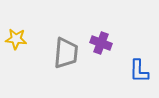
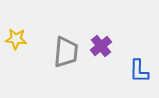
purple cross: moved 3 px down; rotated 30 degrees clockwise
gray trapezoid: moved 1 px up
